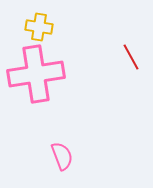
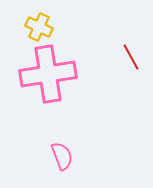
yellow cross: rotated 16 degrees clockwise
pink cross: moved 12 px right
